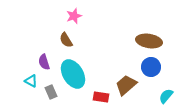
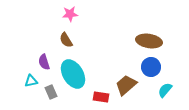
pink star: moved 4 px left, 2 px up; rotated 14 degrees clockwise
cyan triangle: rotated 40 degrees counterclockwise
cyan semicircle: moved 1 px left, 6 px up
